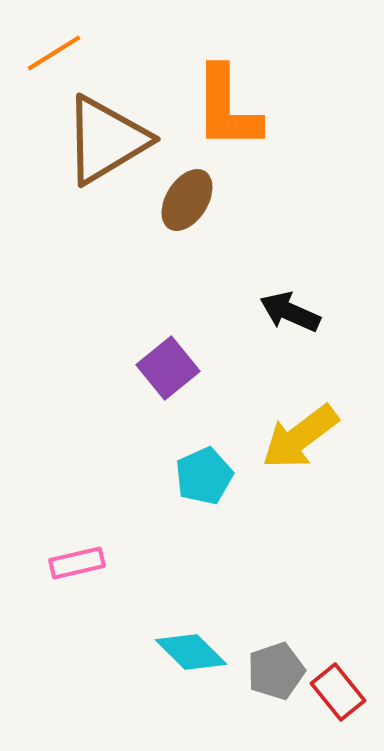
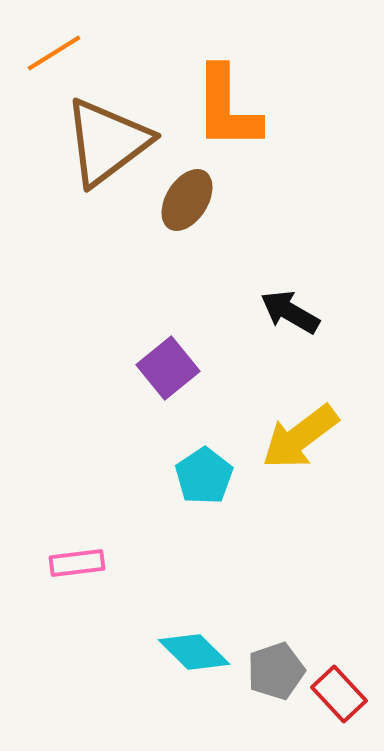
brown triangle: moved 1 px right, 2 px down; rotated 6 degrees counterclockwise
black arrow: rotated 6 degrees clockwise
cyan pentagon: rotated 10 degrees counterclockwise
pink rectangle: rotated 6 degrees clockwise
cyan diamond: moved 3 px right
red rectangle: moved 1 px right, 2 px down; rotated 4 degrees counterclockwise
